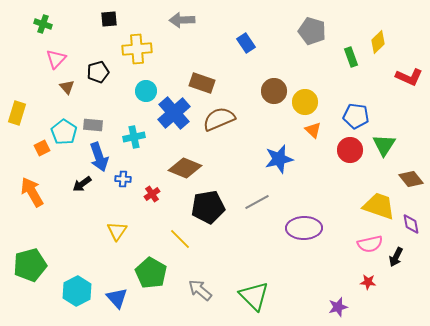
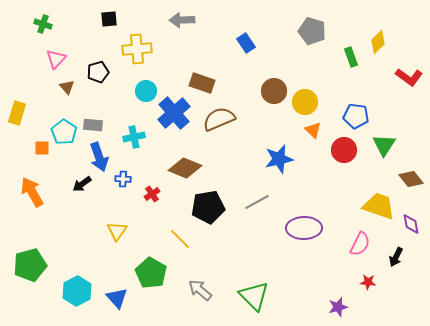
red L-shape at (409, 77): rotated 12 degrees clockwise
orange square at (42, 148): rotated 28 degrees clockwise
red circle at (350, 150): moved 6 px left
pink semicircle at (370, 244): moved 10 px left; rotated 50 degrees counterclockwise
